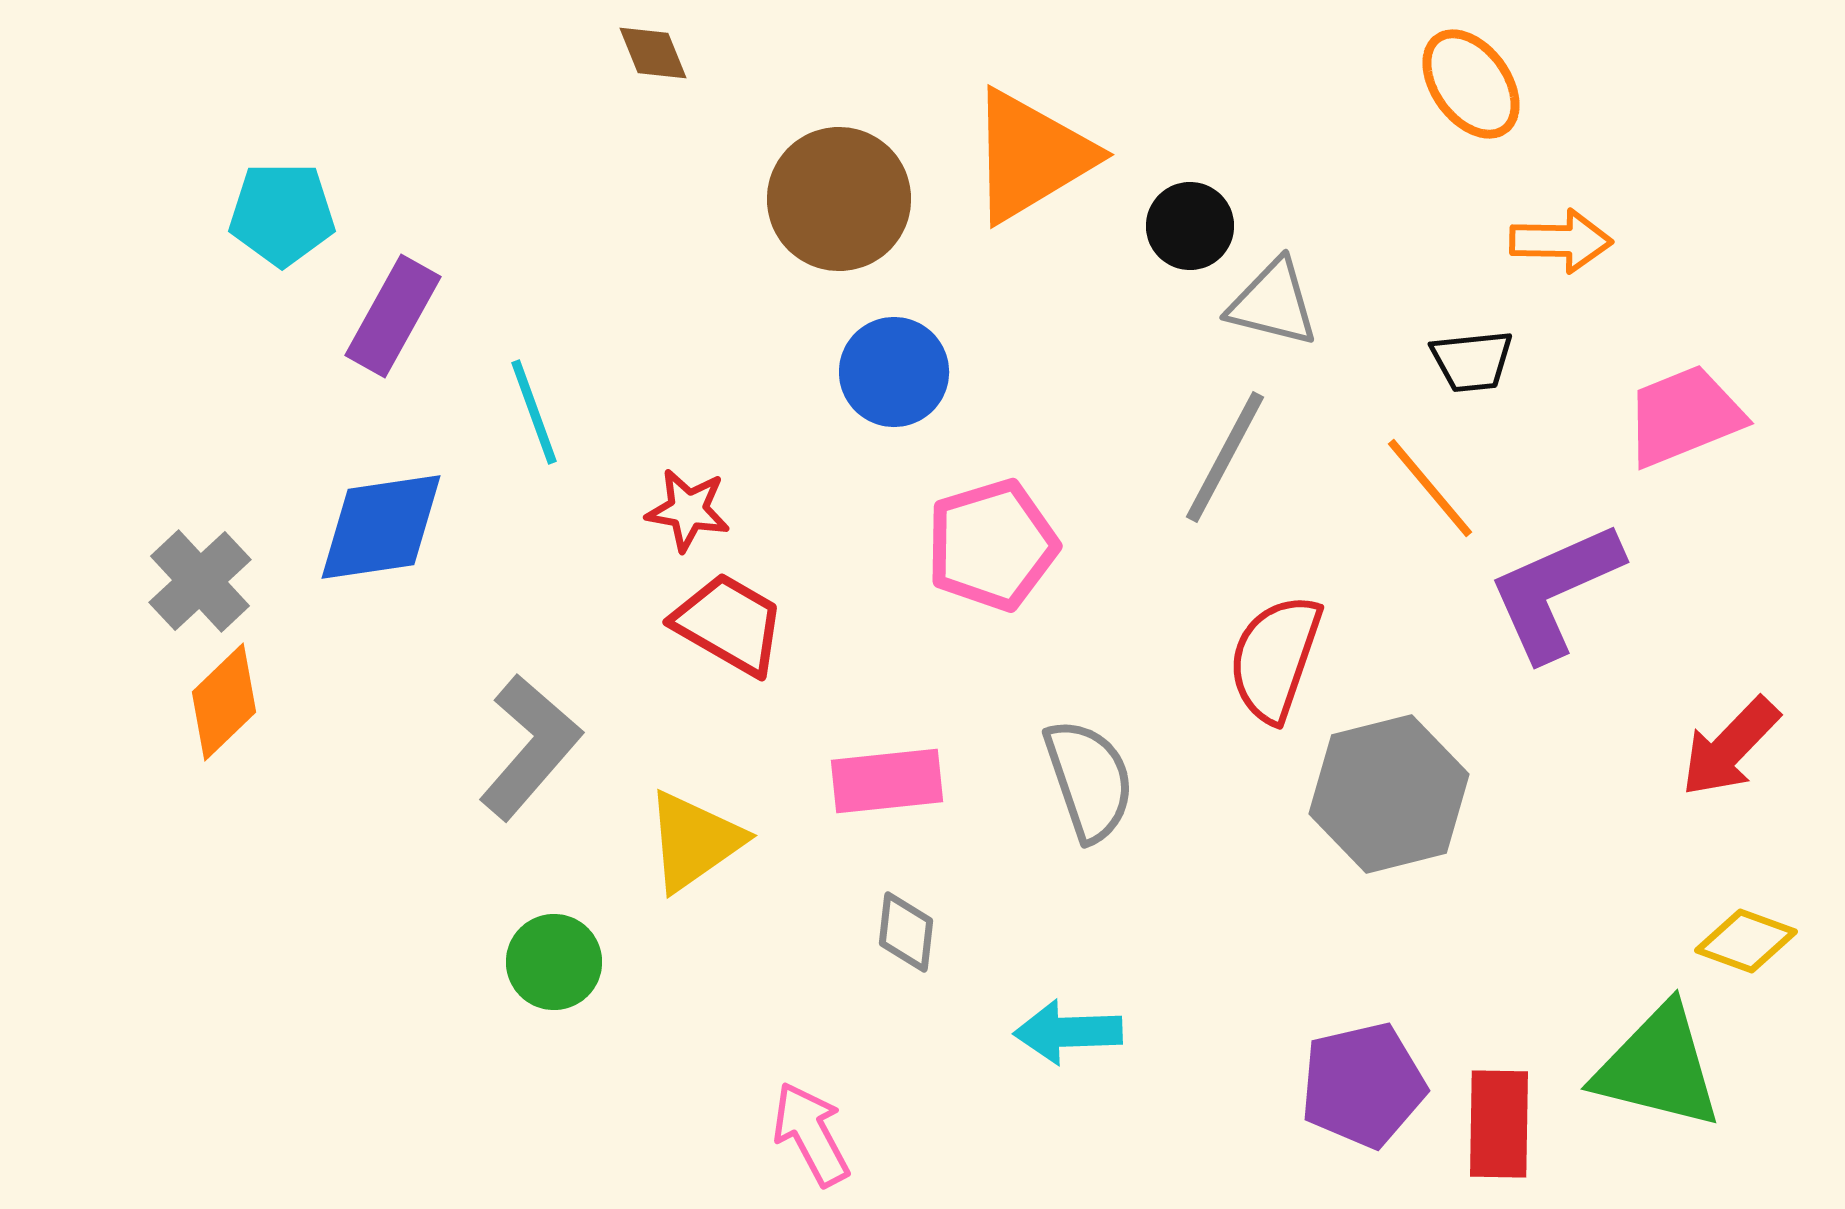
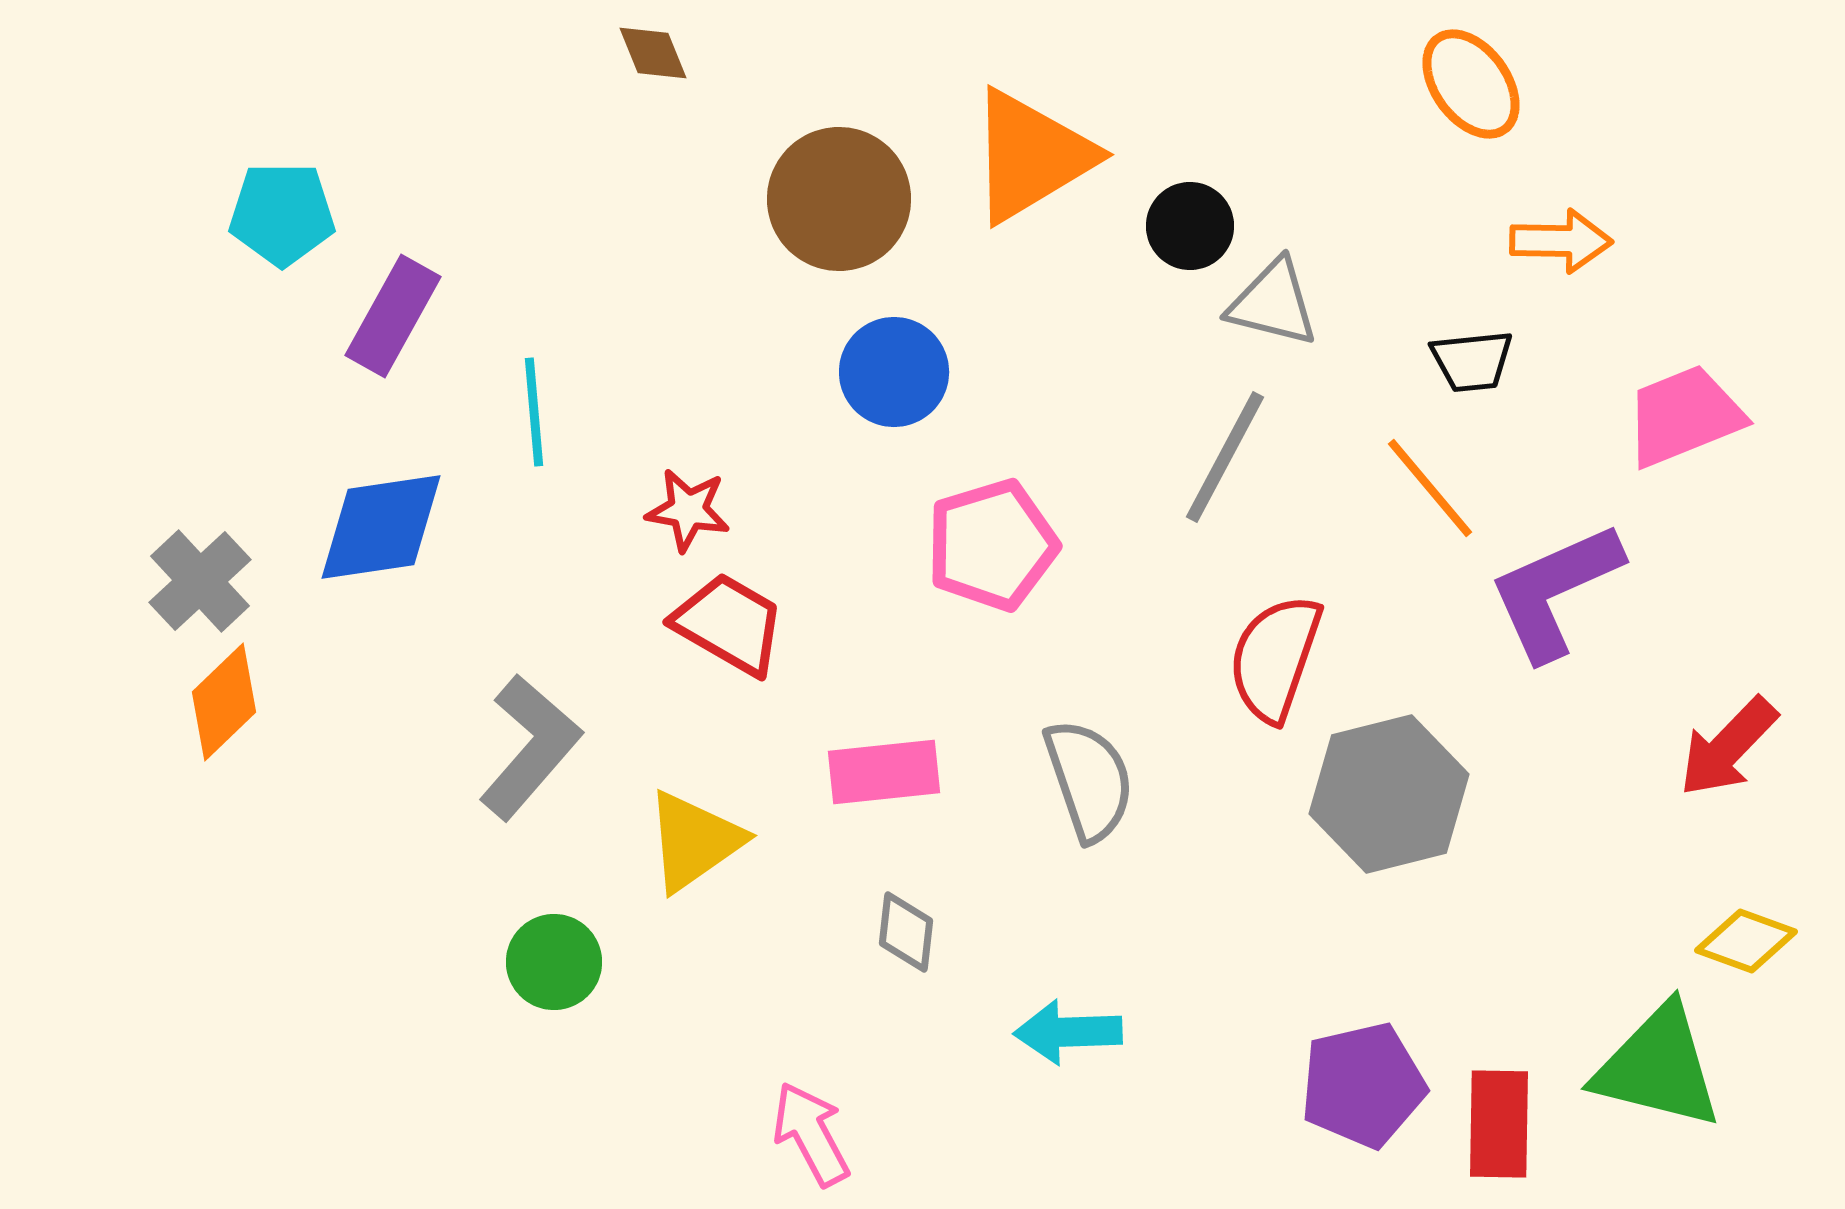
cyan line: rotated 15 degrees clockwise
red arrow: moved 2 px left
pink rectangle: moved 3 px left, 9 px up
